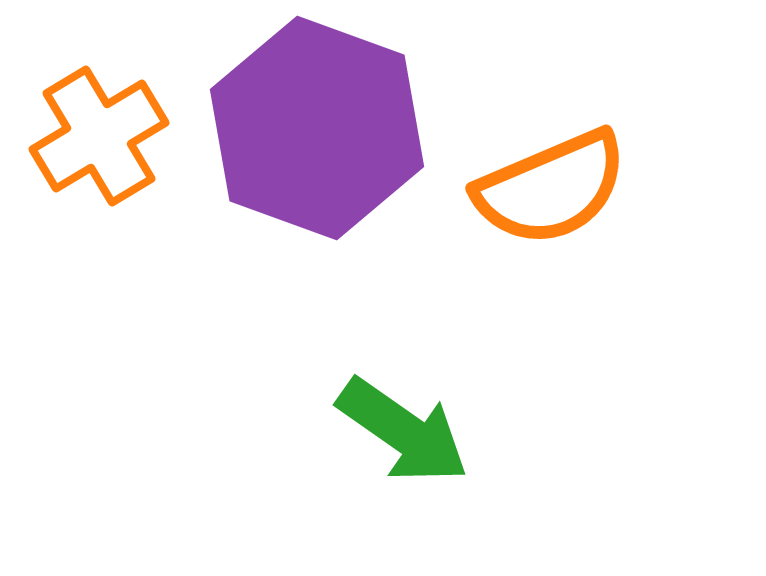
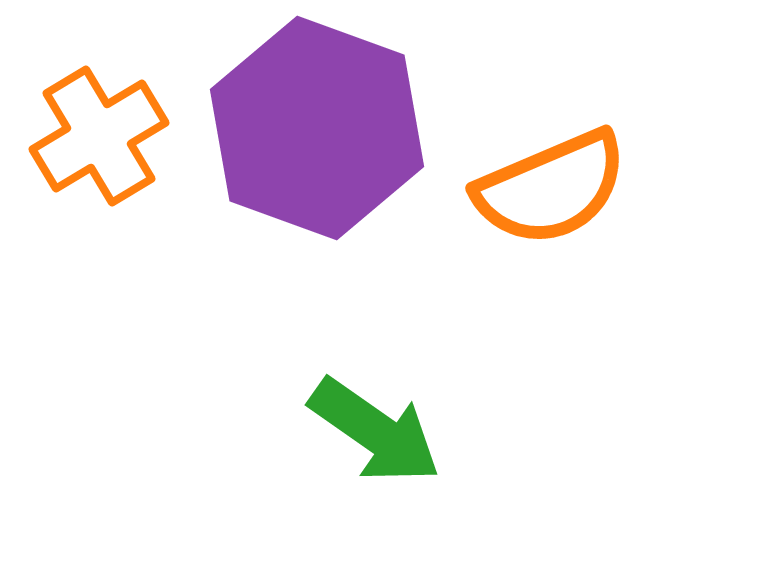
green arrow: moved 28 px left
